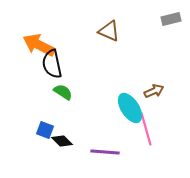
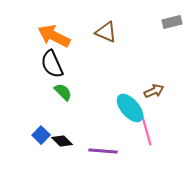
gray rectangle: moved 1 px right, 3 px down
brown triangle: moved 3 px left, 1 px down
orange arrow: moved 15 px right, 9 px up
black semicircle: rotated 12 degrees counterclockwise
green semicircle: rotated 12 degrees clockwise
cyan ellipse: rotated 8 degrees counterclockwise
blue square: moved 4 px left, 5 px down; rotated 24 degrees clockwise
purple line: moved 2 px left, 1 px up
